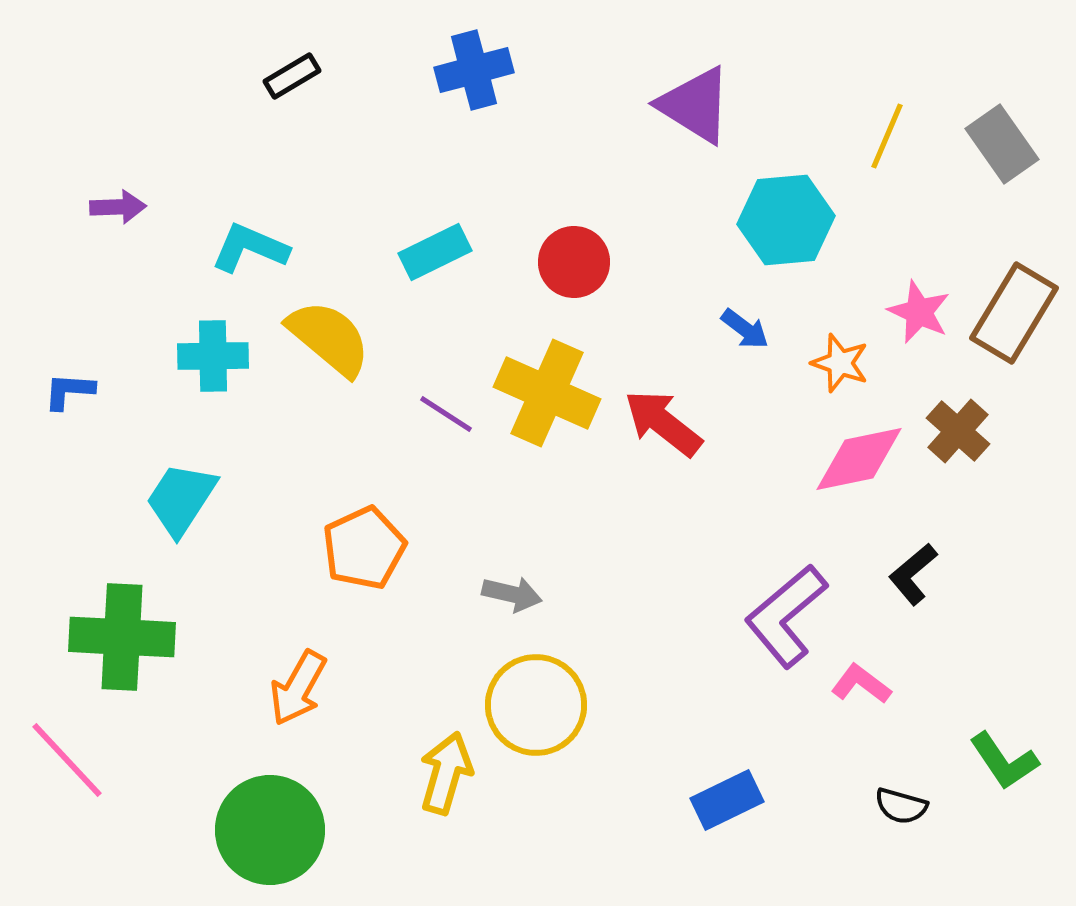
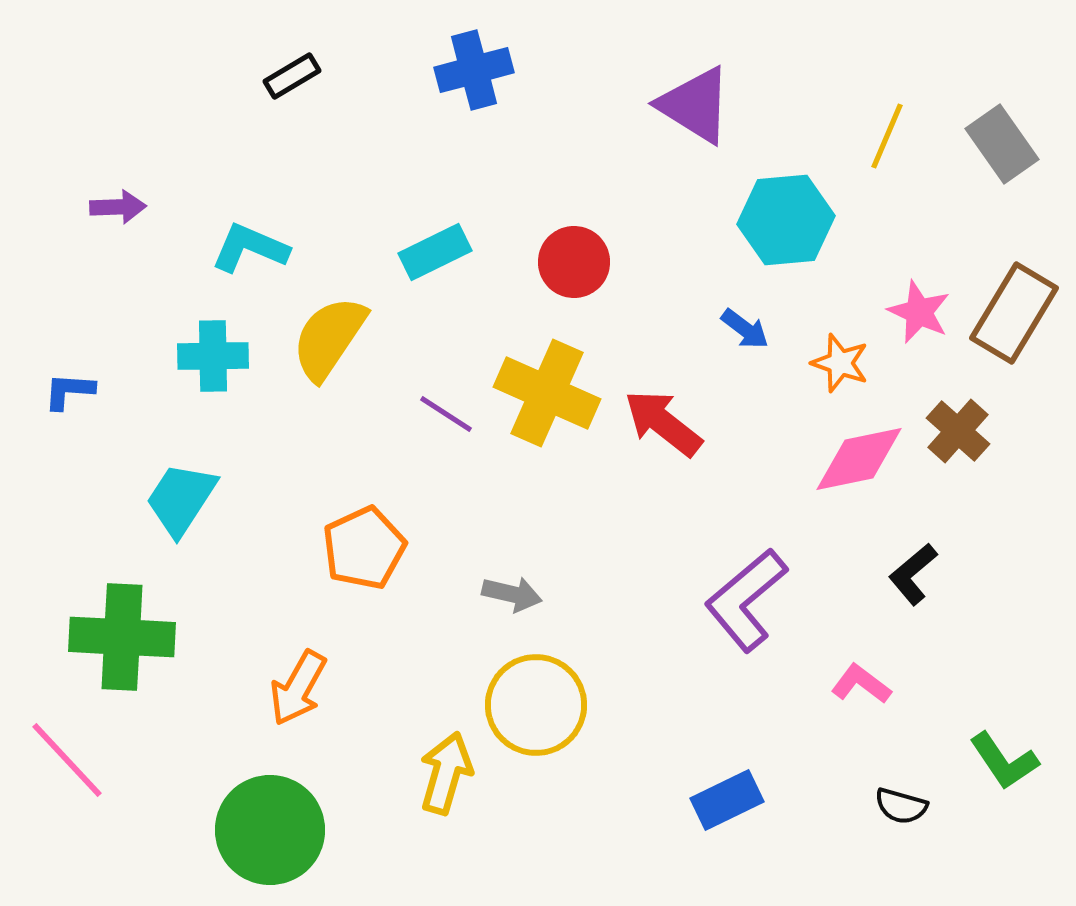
yellow semicircle: rotated 96 degrees counterclockwise
purple L-shape: moved 40 px left, 16 px up
